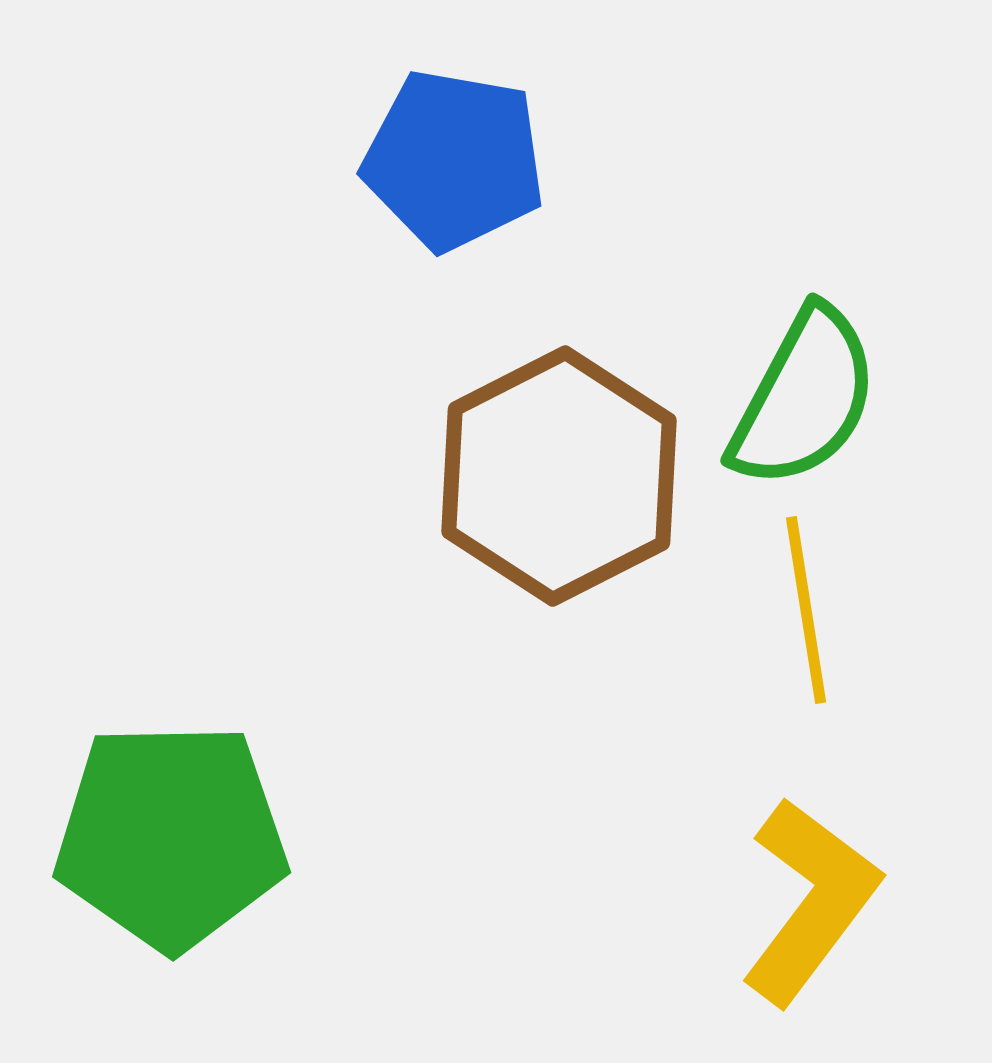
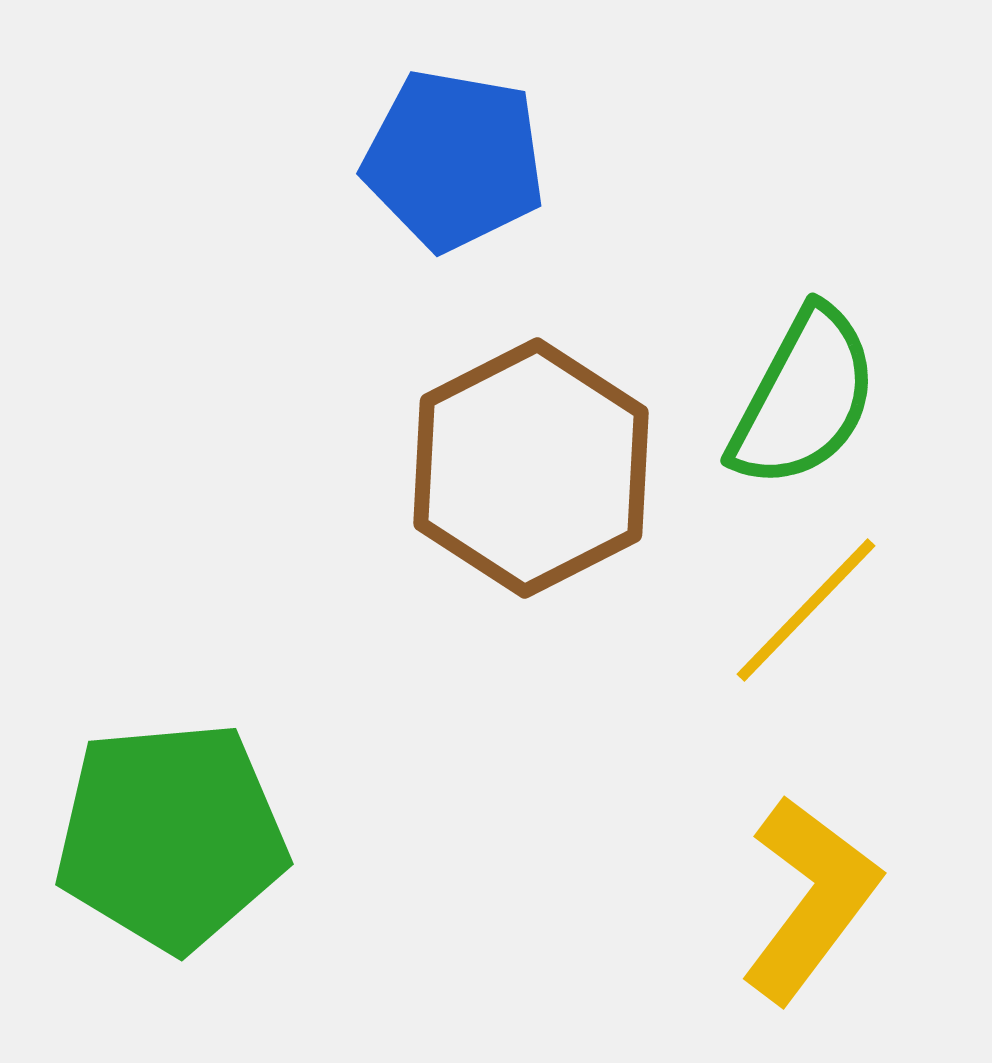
brown hexagon: moved 28 px left, 8 px up
yellow line: rotated 53 degrees clockwise
green pentagon: rotated 4 degrees counterclockwise
yellow L-shape: moved 2 px up
